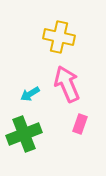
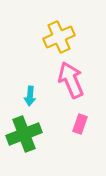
yellow cross: rotated 36 degrees counterclockwise
pink arrow: moved 4 px right, 4 px up
cyan arrow: moved 2 px down; rotated 54 degrees counterclockwise
